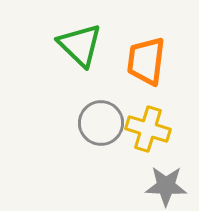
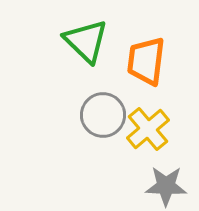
green triangle: moved 6 px right, 4 px up
gray circle: moved 2 px right, 8 px up
yellow cross: rotated 33 degrees clockwise
